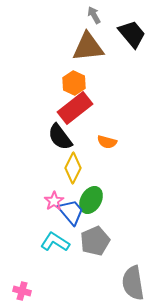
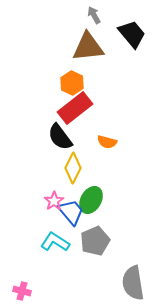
orange hexagon: moved 2 px left
